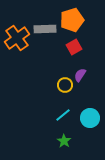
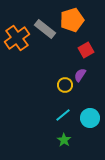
gray rectangle: rotated 40 degrees clockwise
red square: moved 12 px right, 3 px down
green star: moved 1 px up
